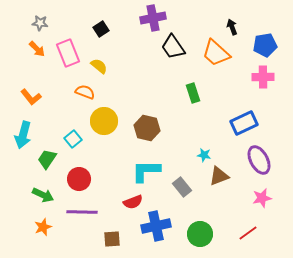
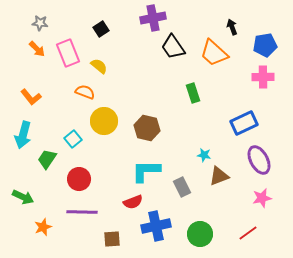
orange trapezoid: moved 2 px left
gray rectangle: rotated 12 degrees clockwise
green arrow: moved 20 px left, 2 px down
